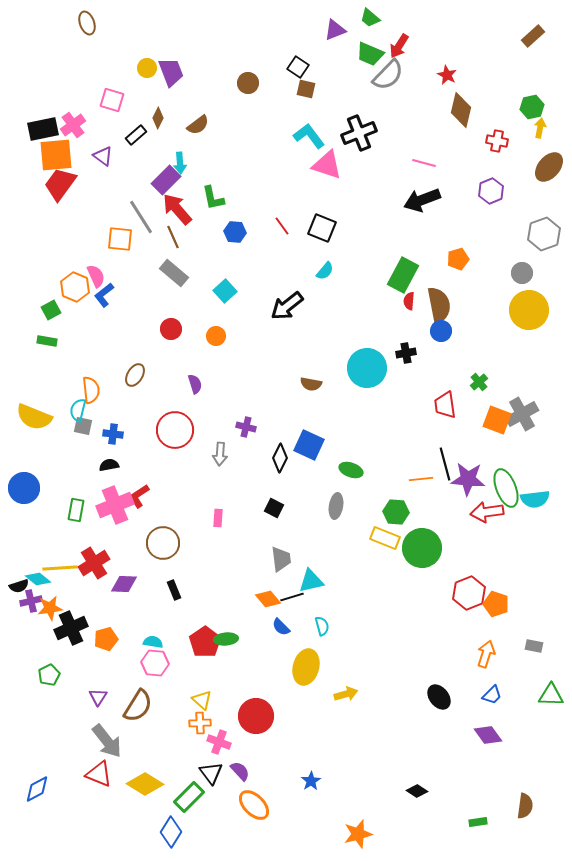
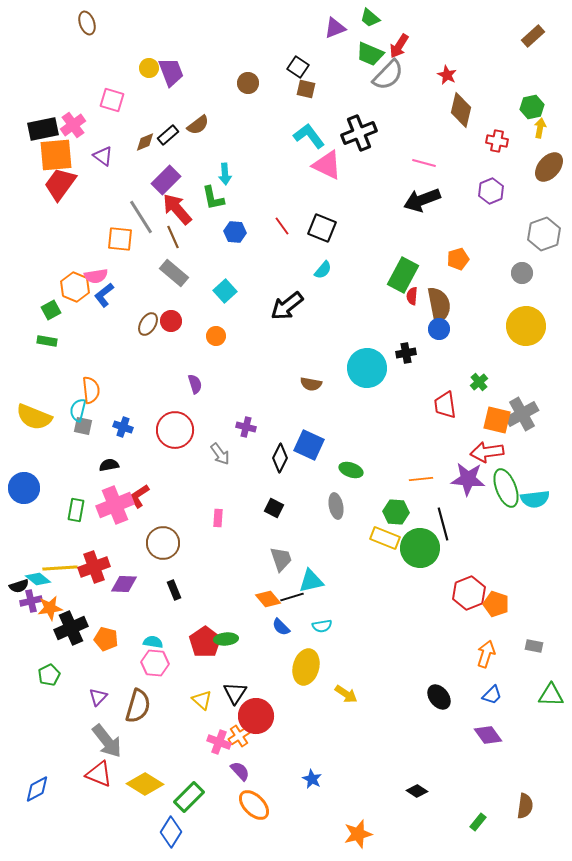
purple triangle at (335, 30): moved 2 px up
yellow circle at (147, 68): moved 2 px right
brown diamond at (158, 118): moved 13 px left, 24 px down; rotated 40 degrees clockwise
black rectangle at (136, 135): moved 32 px right
cyan arrow at (180, 163): moved 45 px right, 11 px down
pink triangle at (327, 165): rotated 8 degrees clockwise
cyan semicircle at (325, 271): moved 2 px left, 1 px up
pink semicircle at (96, 276): rotated 105 degrees clockwise
red semicircle at (409, 301): moved 3 px right, 5 px up
yellow circle at (529, 310): moved 3 px left, 16 px down
red circle at (171, 329): moved 8 px up
blue circle at (441, 331): moved 2 px left, 2 px up
brown ellipse at (135, 375): moved 13 px right, 51 px up
orange square at (497, 420): rotated 8 degrees counterclockwise
blue cross at (113, 434): moved 10 px right, 7 px up; rotated 12 degrees clockwise
gray arrow at (220, 454): rotated 40 degrees counterclockwise
black line at (445, 464): moved 2 px left, 60 px down
gray ellipse at (336, 506): rotated 20 degrees counterclockwise
red arrow at (487, 512): moved 60 px up
green circle at (422, 548): moved 2 px left
gray trapezoid at (281, 559): rotated 12 degrees counterclockwise
red cross at (94, 563): moved 4 px down; rotated 12 degrees clockwise
cyan semicircle at (322, 626): rotated 96 degrees clockwise
orange pentagon at (106, 639): rotated 30 degrees clockwise
yellow arrow at (346, 694): rotated 50 degrees clockwise
purple triangle at (98, 697): rotated 12 degrees clockwise
brown semicircle at (138, 706): rotated 16 degrees counterclockwise
orange cross at (200, 723): moved 39 px right, 13 px down; rotated 30 degrees counterclockwise
black triangle at (211, 773): moved 24 px right, 80 px up; rotated 10 degrees clockwise
blue star at (311, 781): moved 1 px right, 2 px up; rotated 12 degrees counterclockwise
green rectangle at (478, 822): rotated 42 degrees counterclockwise
